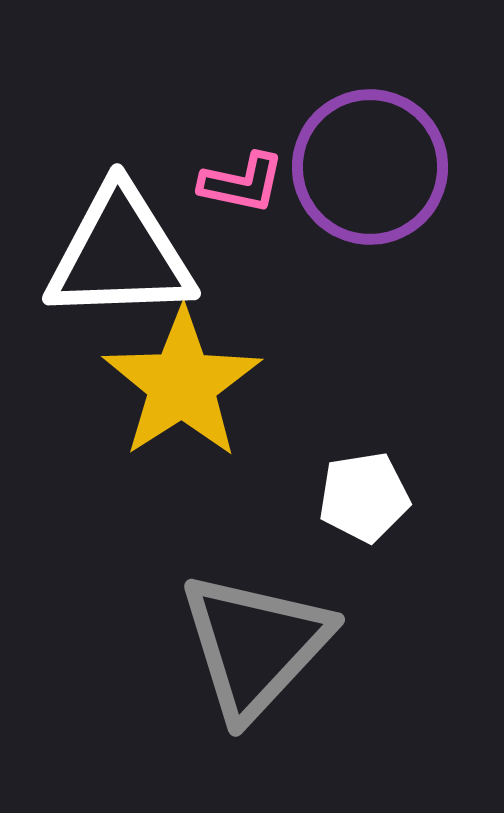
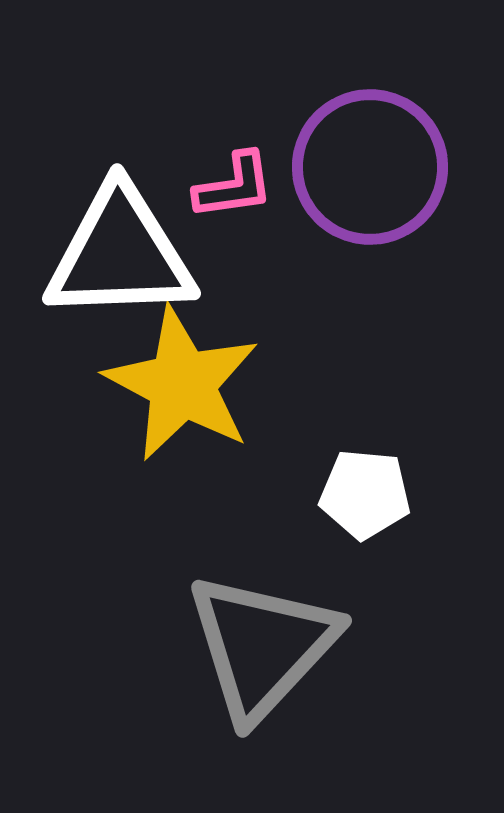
pink L-shape: moved 8 px left, 3 px down; rotated 20 degrees counterclockwise
yellow star: rotated 11 degrees counterclockwise
white pentagon: moved 1 px right, 3 px up; rotated 14 degrees clockwise
gray triangle: moved 7 px right, 1 px down
